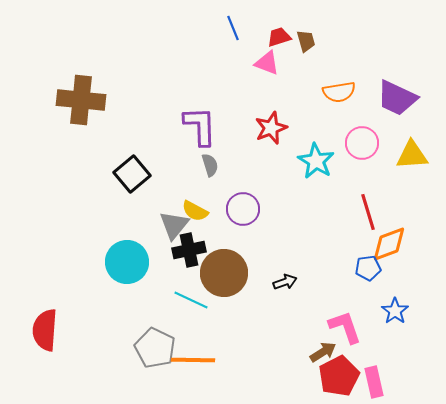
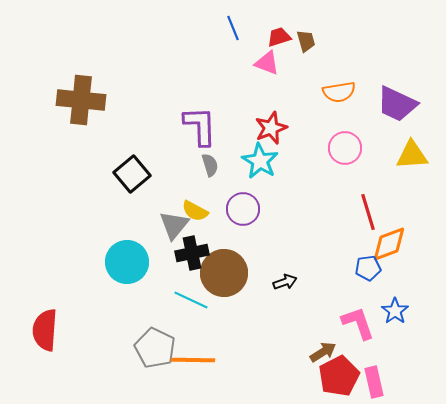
purple trapezoid: moved 6 px down
pink circle: moved 17 px left, 5 px down
cyan star: moved 56 px left
black cross: moved 3 px right, 3 px down
pink L-shape: moved 13 px right, 4 px up
